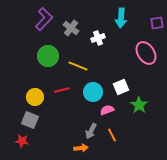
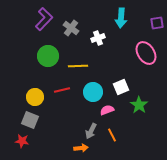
yellow line: rotated 24 degrees counterclockwise
